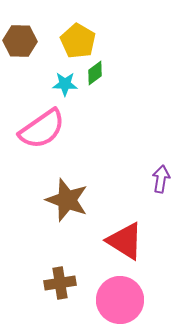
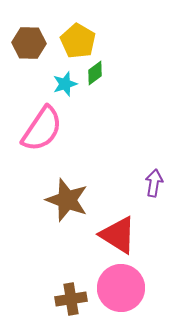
brown hexagon: moved 9 px right, 2 px down
cyan star: rotated 20 degrees counterclockwise
pink semicircle: rotated 21 degrees counterclockwise
purple arrow: moved 7 px left, 4 px down
red triangle: moved 7 px left, 6 px up
brown cross: moved 11 px right, 16 px down
pink circle: moved 1 px right, 12 px up
